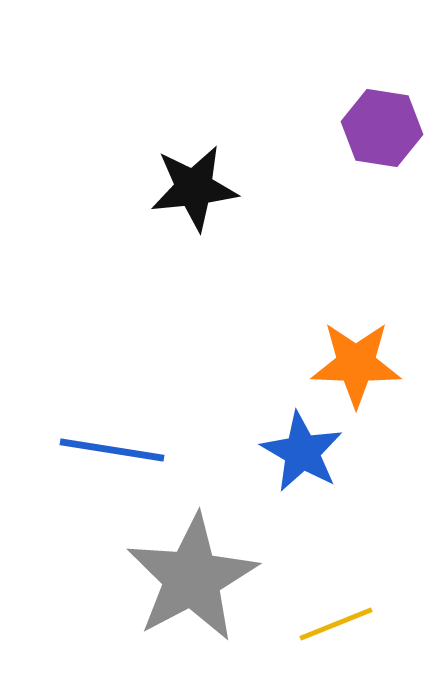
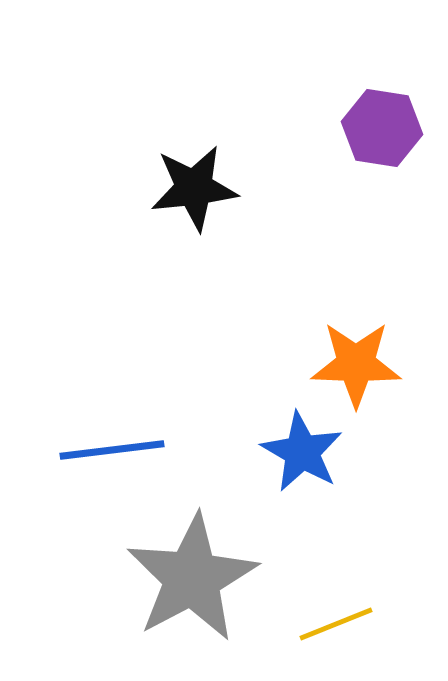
blue line: rotated 16 degrees counterclockwise
